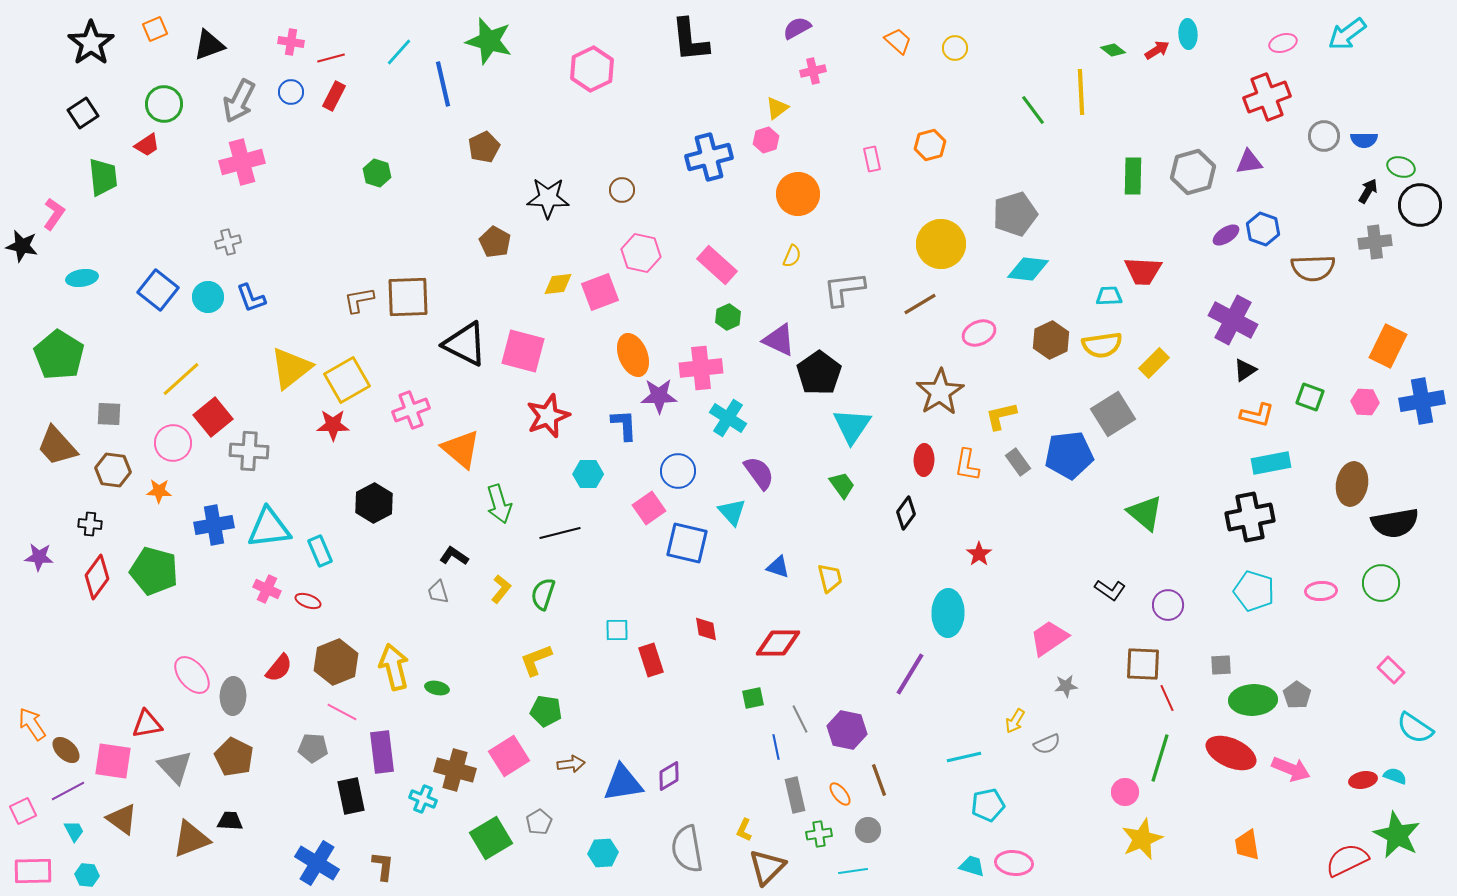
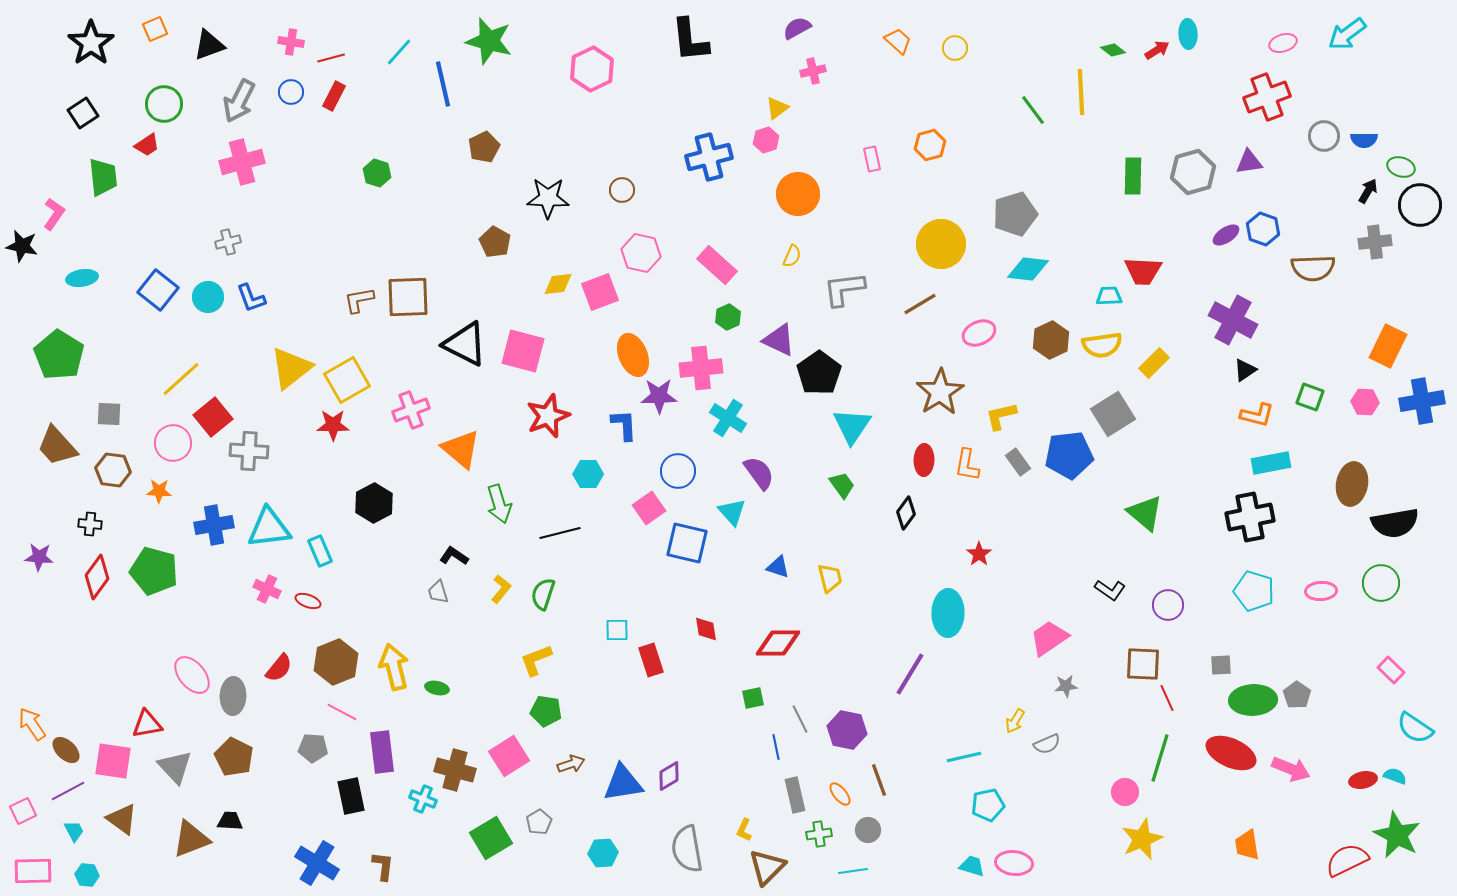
brown arrow at (571, 764): rotated 12 degrees counterclockwise
